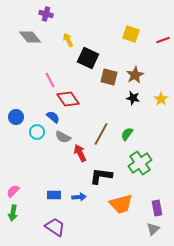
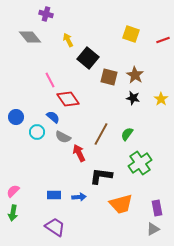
black square: rotated 15 degrees clockwise
brown star: rotated 12 degrees counterclockwise
red arrow: moved 1 px left
gray triangle: rotated 16 degrees clockwise
